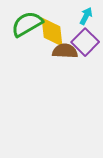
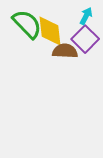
green semicircle: rotated 76 degrees clockwise
yellow diamond: moved 2 px left, 1 px up
purple square: moved 3 px up
